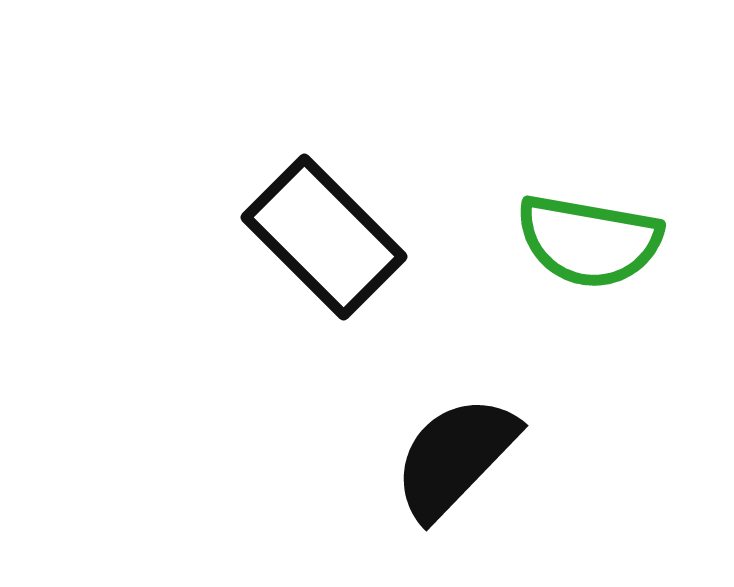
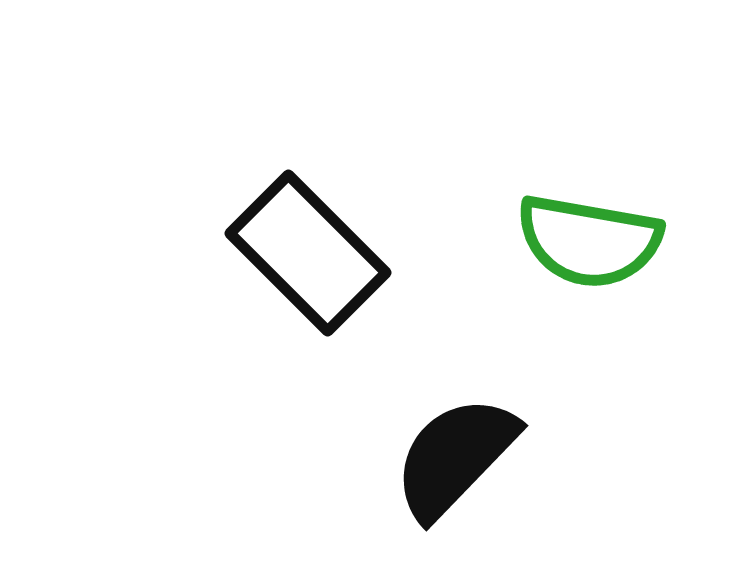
black rectangle: moved 16 px left, 16 px down
